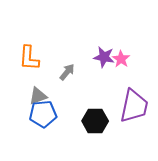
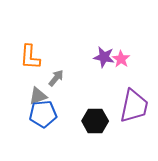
orange L-shape: moved 1 px right, 1 px up
gray arrow: moved 11 px left, 6 px down
